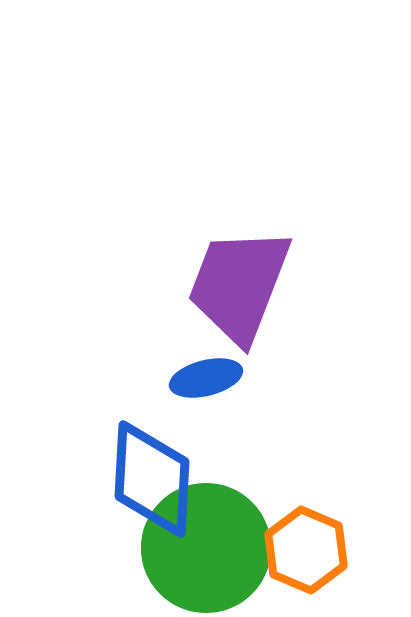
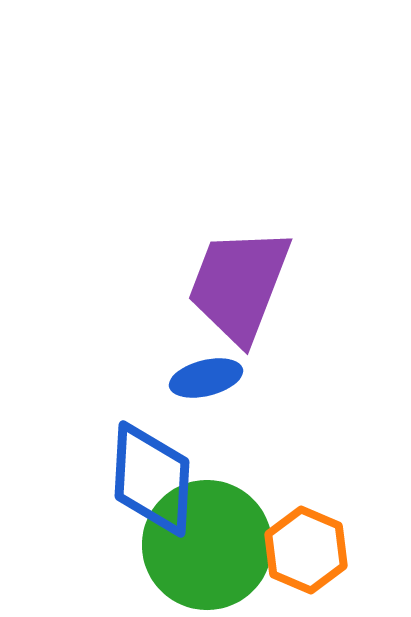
green circle: moved 1 px right, 3 px up
